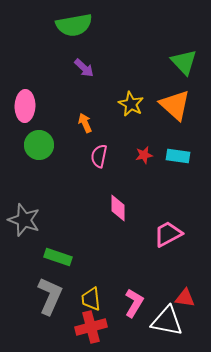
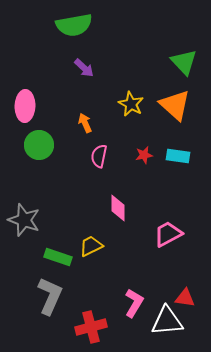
yellow trapezoid: moved 53 px up; rotated 70 degrees clockwise
white triangle: rotated 16 degrees counterclockwise
